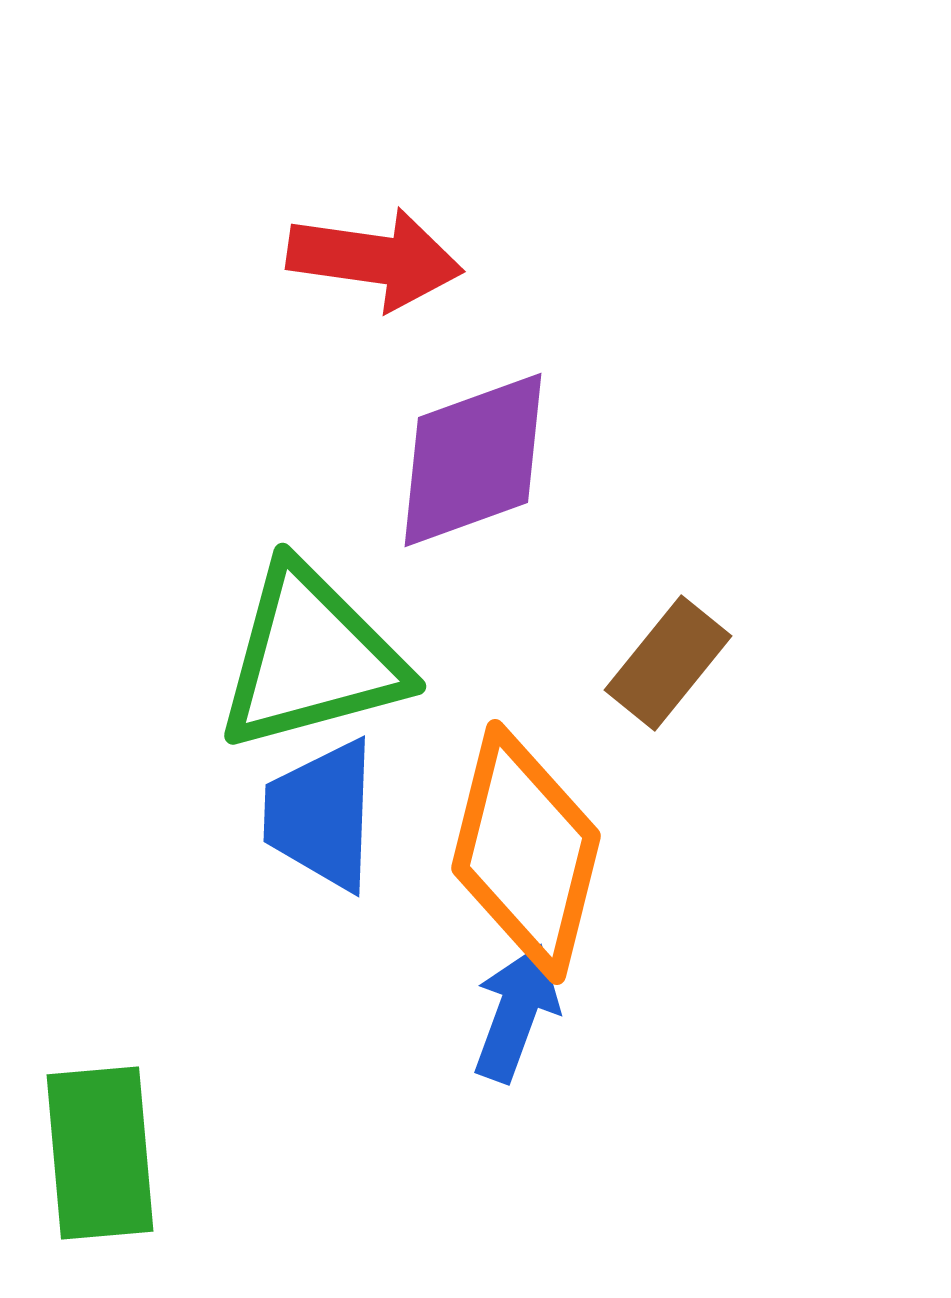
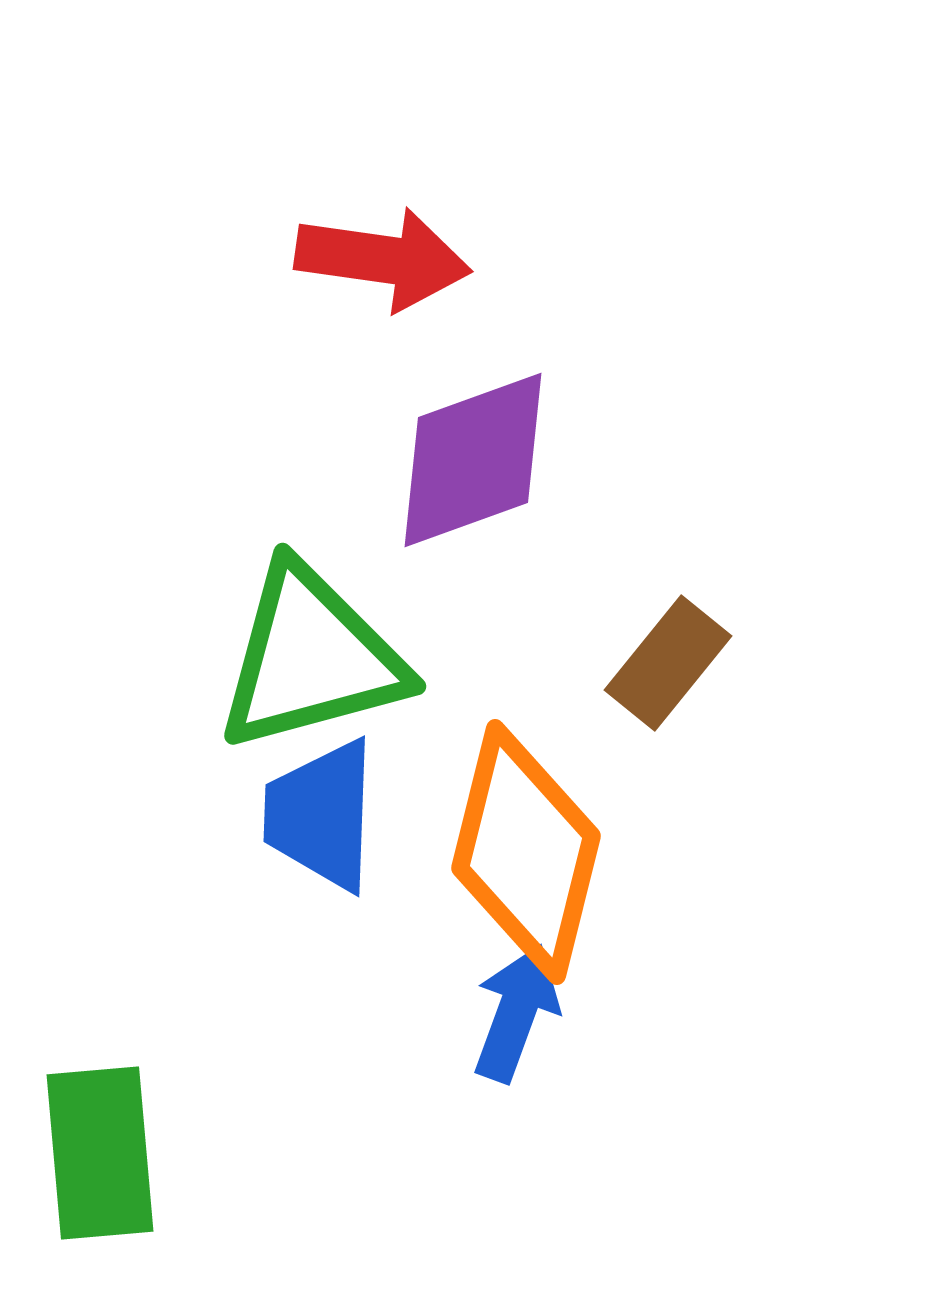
red arrow: moved 8 px right
